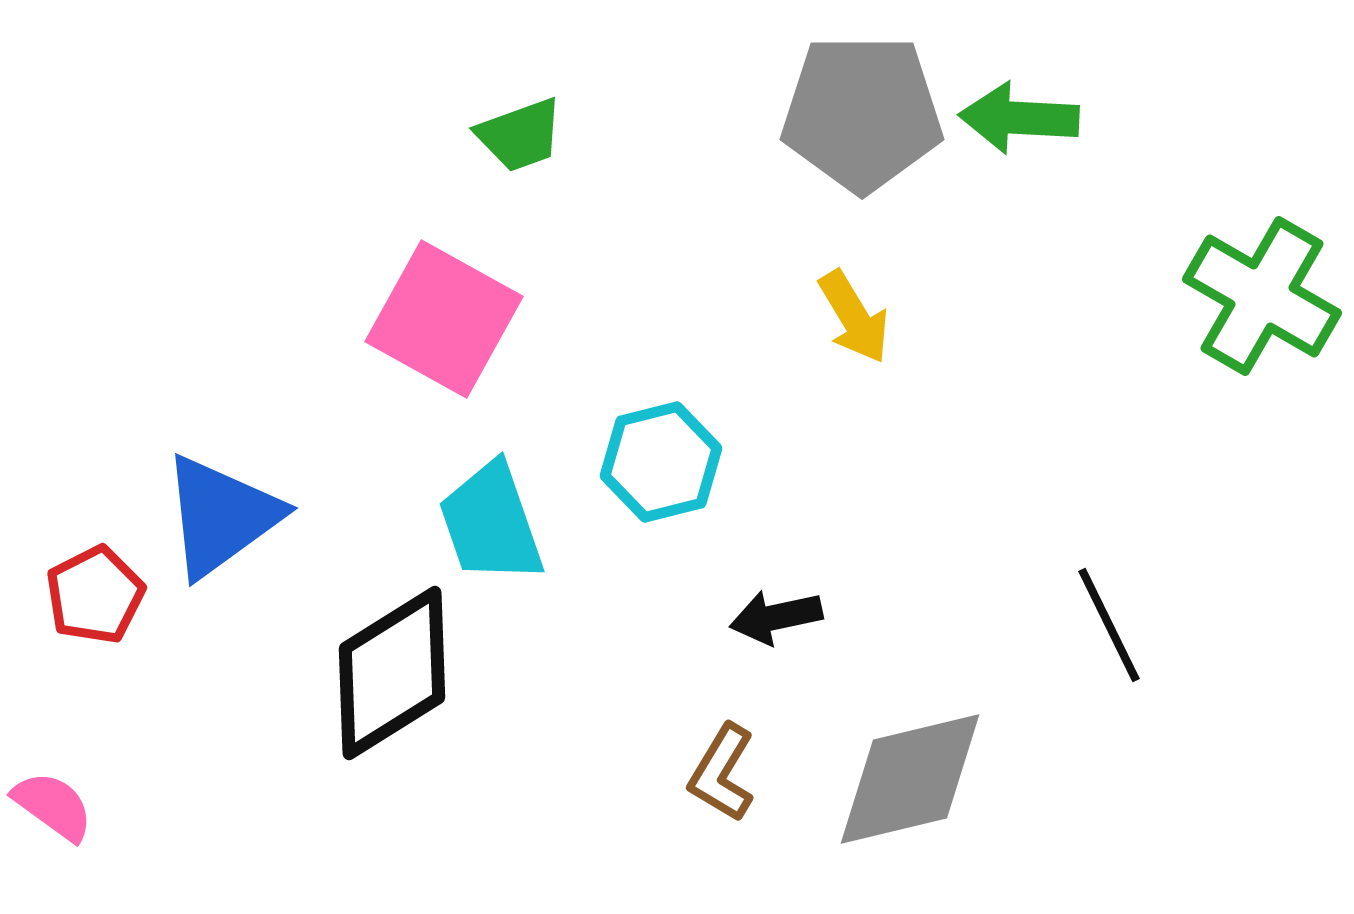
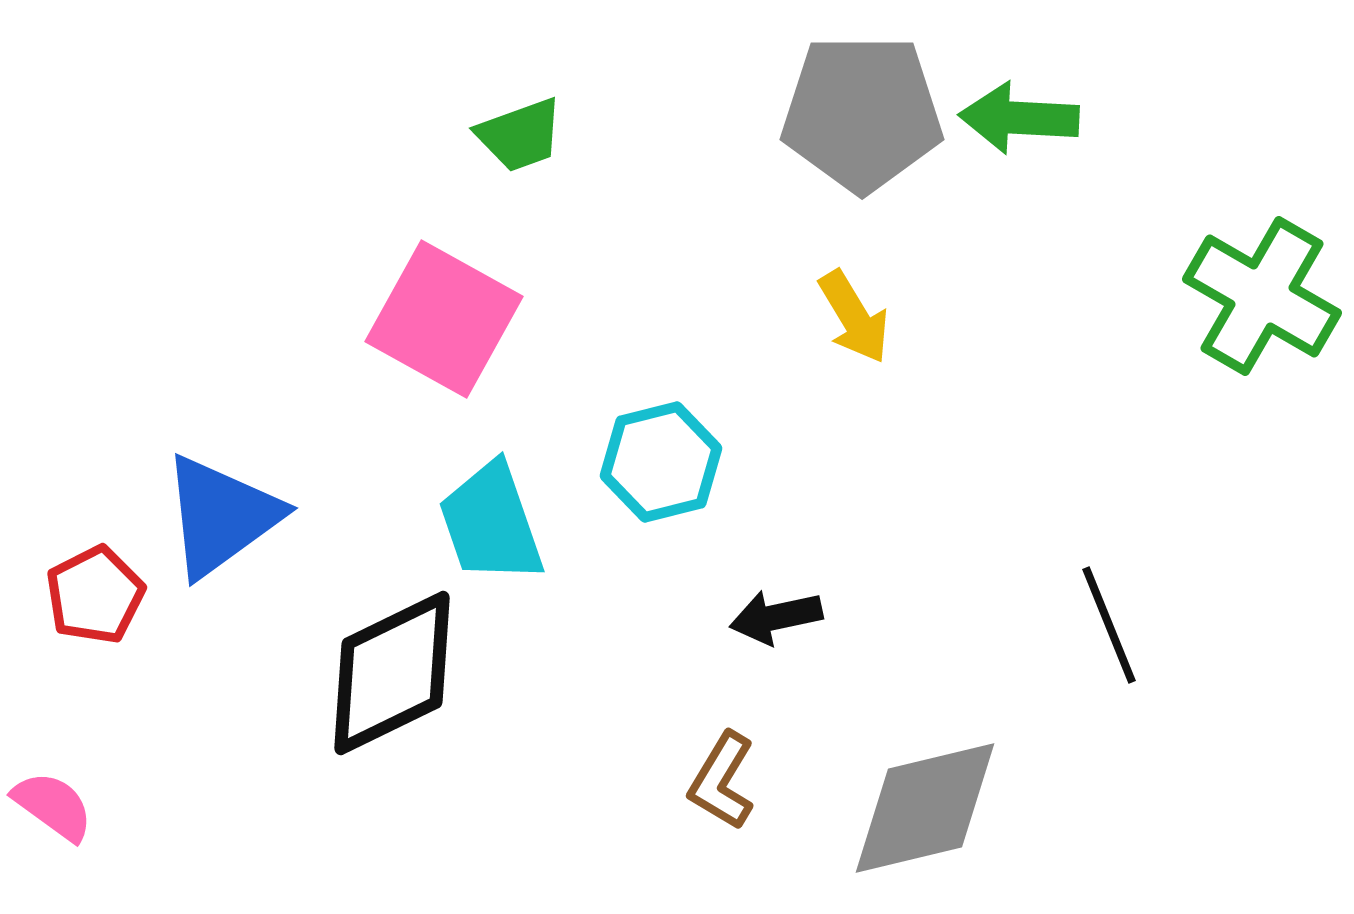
black line: rotated 4 degrees clockwise
black diamond: rotated 6 degrees clockwise
brown L-shape: moved 8 px down
gray diamond: moved 15 px right, 29 px down
